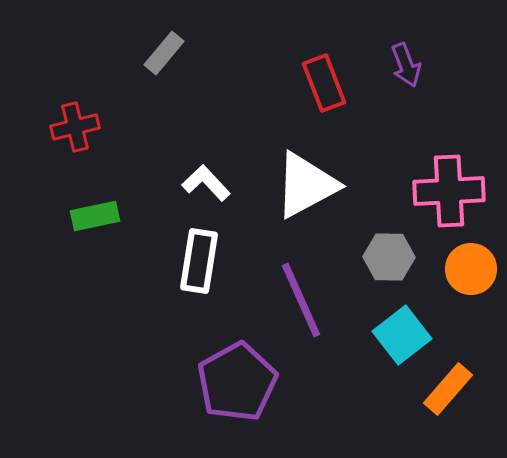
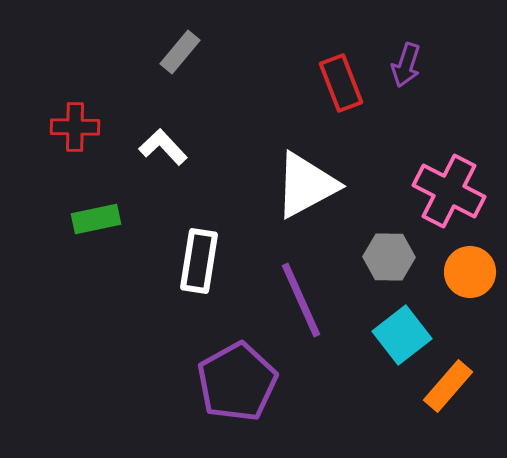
gray rectangle: moved 16 px right, 1 px up
purple arrow: rotated 39 degrees clockwise
red rectangle: moved 17 px right
red cross: rotated 15 degrees clockwise
white L-shape: moved 43 px left, 36 px up
pink cross: rotated 30 degrees clockwise
green rectangle: moved 1 px right, 3 px down
orange circle: moved 1 px left, 3 px down
orange rectangle: moved 3 px up
